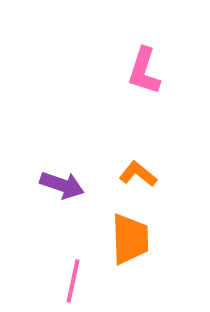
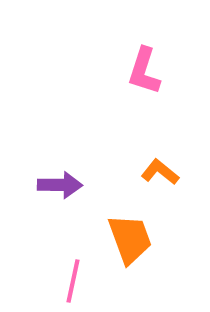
orange L-shape: moved 22 px right, 2 px up
purple arrow: moved 2 px left; rotated 18 degrees counterclockwise
orange trapezoid: rotated 18 degrees counterclockwise
